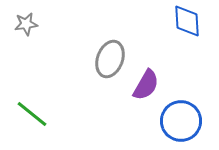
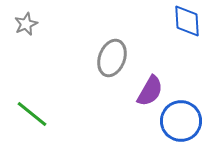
gray star: rotated 15 degrees counterclockwise
gray ellipse: moved 2 px right, 1 px up
purple semicircle: moved 4 px right, 6 px down
